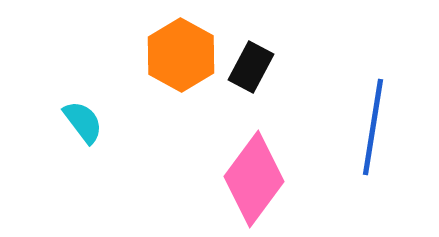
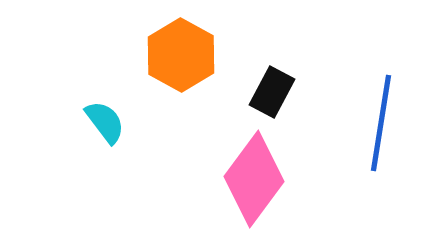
black rectangle: moved 21 px right, 25 px down
cyan semicircle: moved 22 px right
blue line: moved 8 px right, 4 px up
